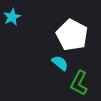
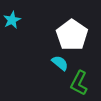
cyan star: moved 3 px down
white pentagon: rotated 8 degrees clockwise
